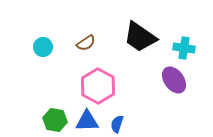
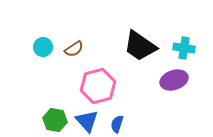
black trapezoid: moved 9 px down
brown semicircle: moved 12 px left, 6 px down
purple ellipse: rotated 72 degrees counterclockwise
pink hexagon: rotated 16 degrees clockwise
blue triangle: rotated 50 degrees clockwise
